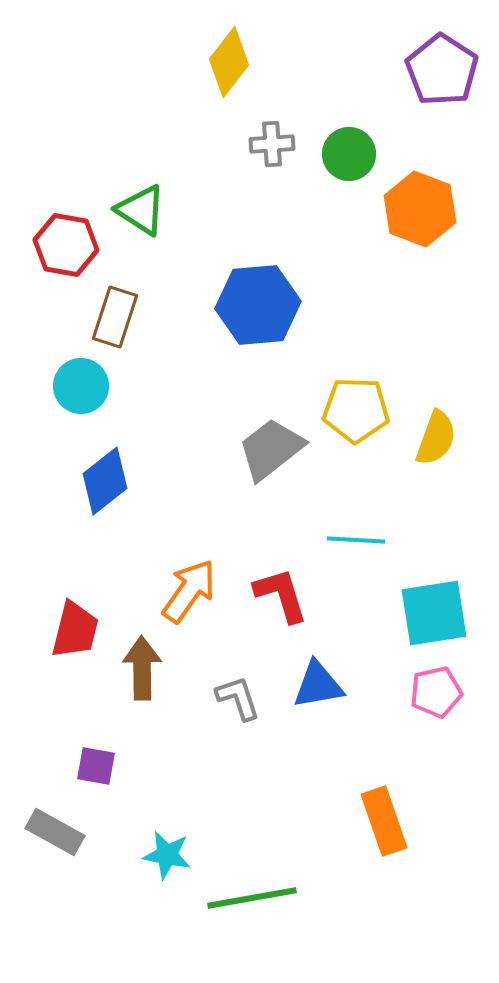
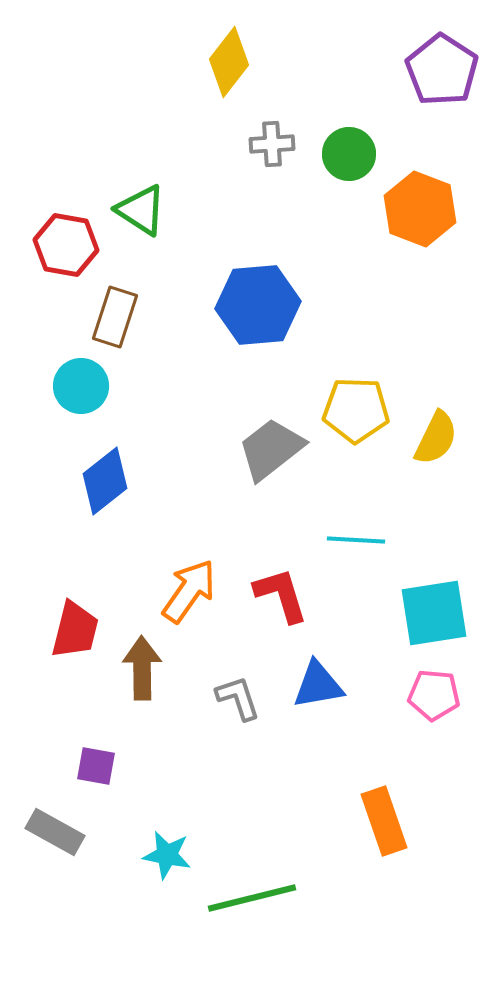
yellow semicircle: rotated 6 degrees clockwise
pink pentagon: moved 2 px left, 3 px down; rotated 18 degrees clockwise
green line: rotated 4 degrees counterclockwise
